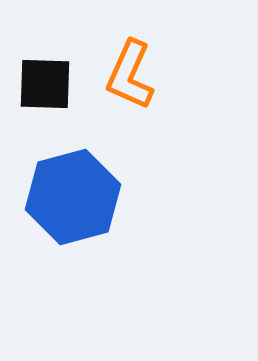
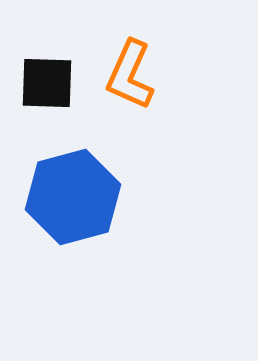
black square: moved 2 px right, 1 px up
